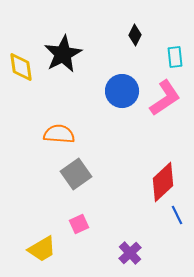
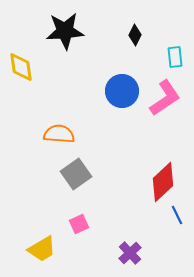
black star: moved 2 px right, 23 px up; rotated 24 degrees clockwise
